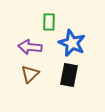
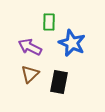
purple arrow: rotated 20 degrees clockwise
black rectangle: moved 10 px left, 7 px down
